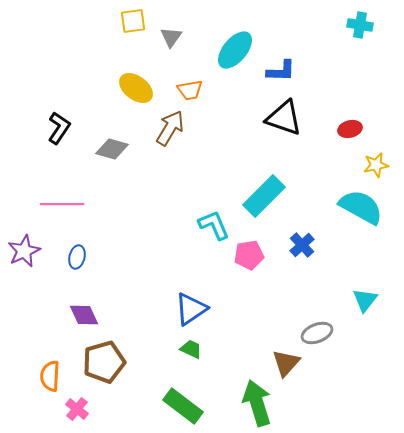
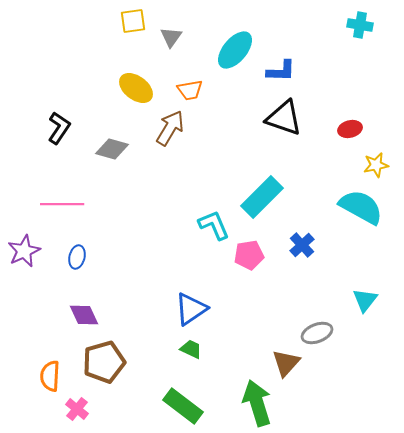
cyan rectangle: moved 2 px left, 1 px down
